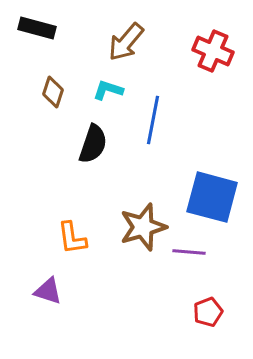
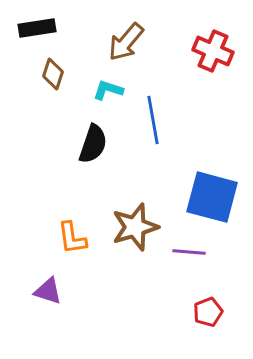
black rectangle: rotated 24 degrees counterclockwise
brown diamond: moved 18 px up
blue line: rotated 21 degrees counterclockwise
brown star: moved 8 px left
